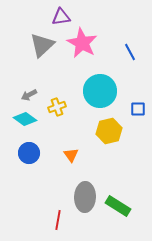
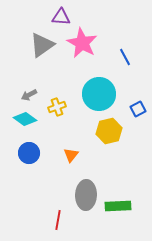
purple triangle: rotated 12 degrees clockwise
gray triangle: rotated 8 degrees clockwise
blue line: moved 5 px left, 5 px down
cyan circle: moved 1 px left, 3 px down
blue square: rotated 28 degrees counterclockwise
orange triangle: rotated 14 degrees clockwise
gray ellipse: moved 1 px right, 2 px up
green rectangle: rotated 35 degrees counterclockwise
